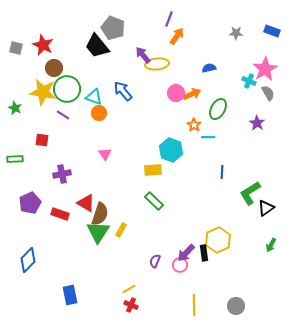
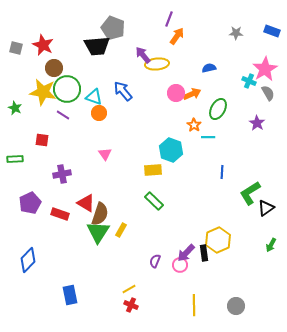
black trapezoid at (97, 46): rotated 56 degrees counterclockwise
